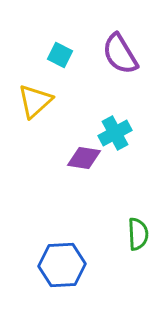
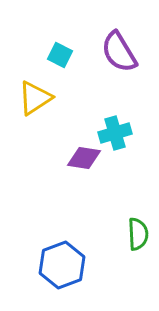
purple semicircle: moved 1 px left, 2 px up
yellow triangle: moved 3 px up; rotated 9 degrees clockwise
cyan cross: rotated 12 degrees clockwise
blue hexagon: rotated 18 degrees counterclockwise
